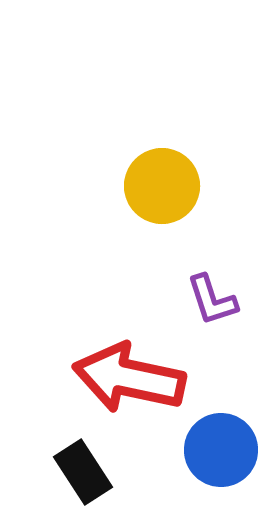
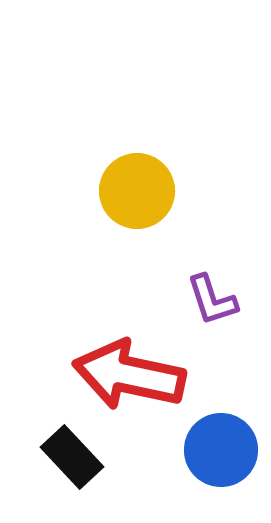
yellow circle: moved 25 px left, 5 px down
red arrow: moved 3 px up
black rectangle: moved 11 px left, 15 px up; rotated 10 degrees counterclockwise
